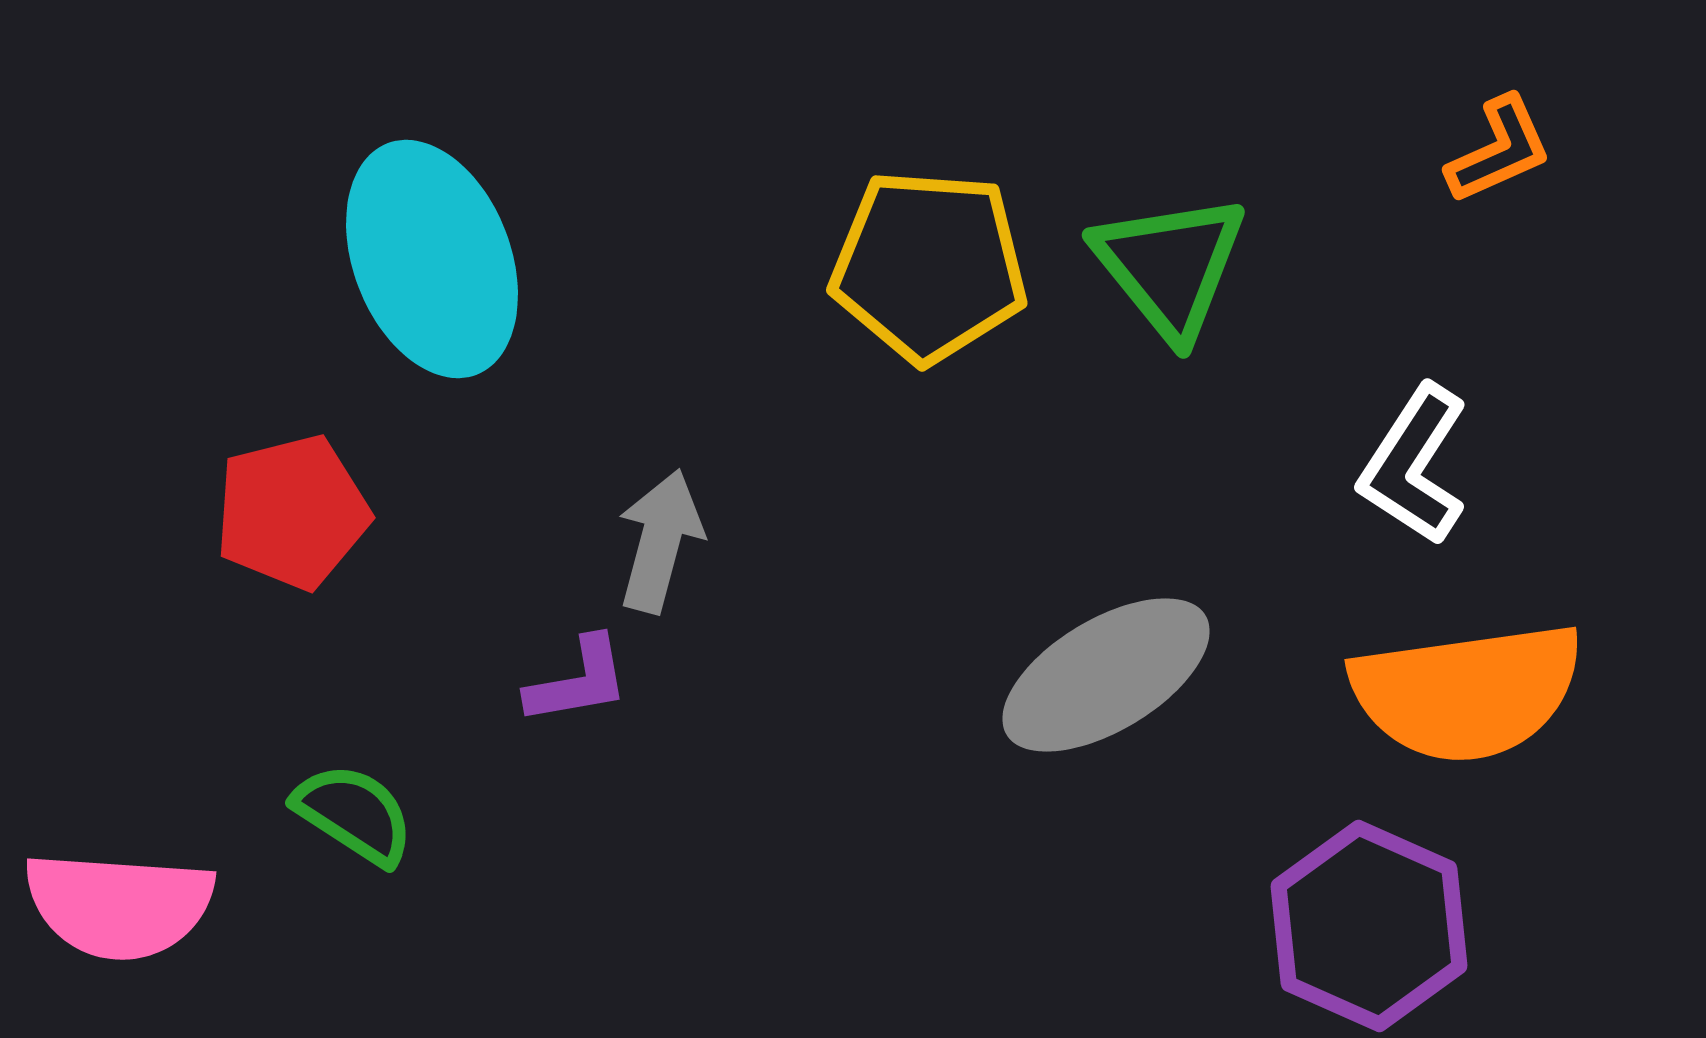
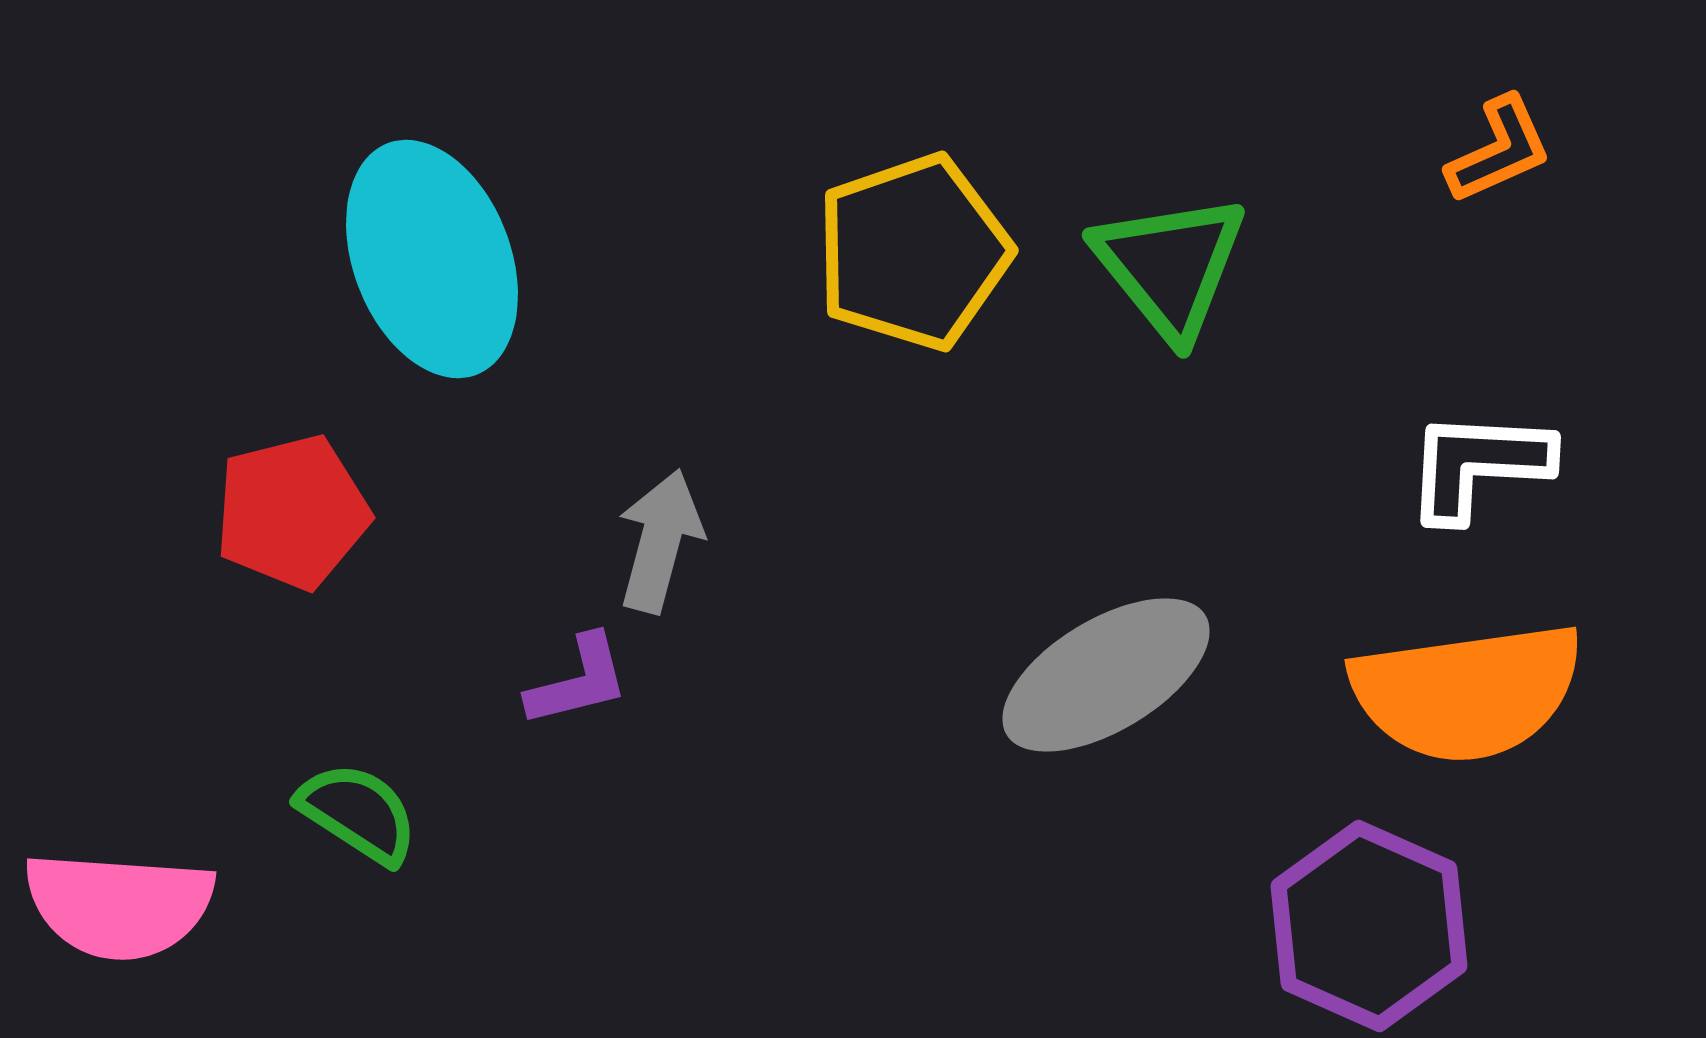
yellow pentagon: moved 16 px left, 14 px up; rotated 23 degrees counterclockwise
white L-shape: moved 64 px right; rotated 60 degrees clockwise
purple L-shape: rotated 4 degrees counterclockwise
green semicircle: moved 4 px right, 1 px up
